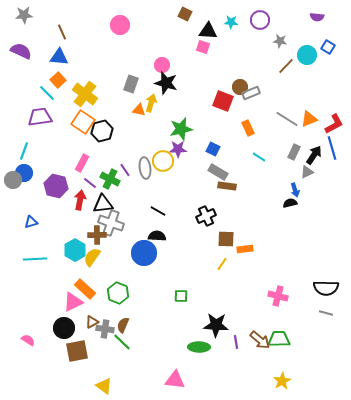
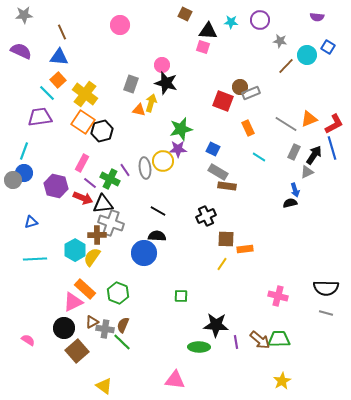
gray line at (287, 119): moved 1 px left, 5 px down
red arrow at (80, 200): moved 3 px right, 2 px up; rotated 102 degrees clockwise
brown square at (77, 351): rotated 30 degrees counterclockwise
